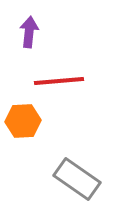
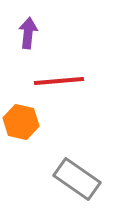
purple arrow: moved 1 px left, 1 px down
orange hexagon: moved 2 px left, 1 px down; rotated 16 degrees clockwise
